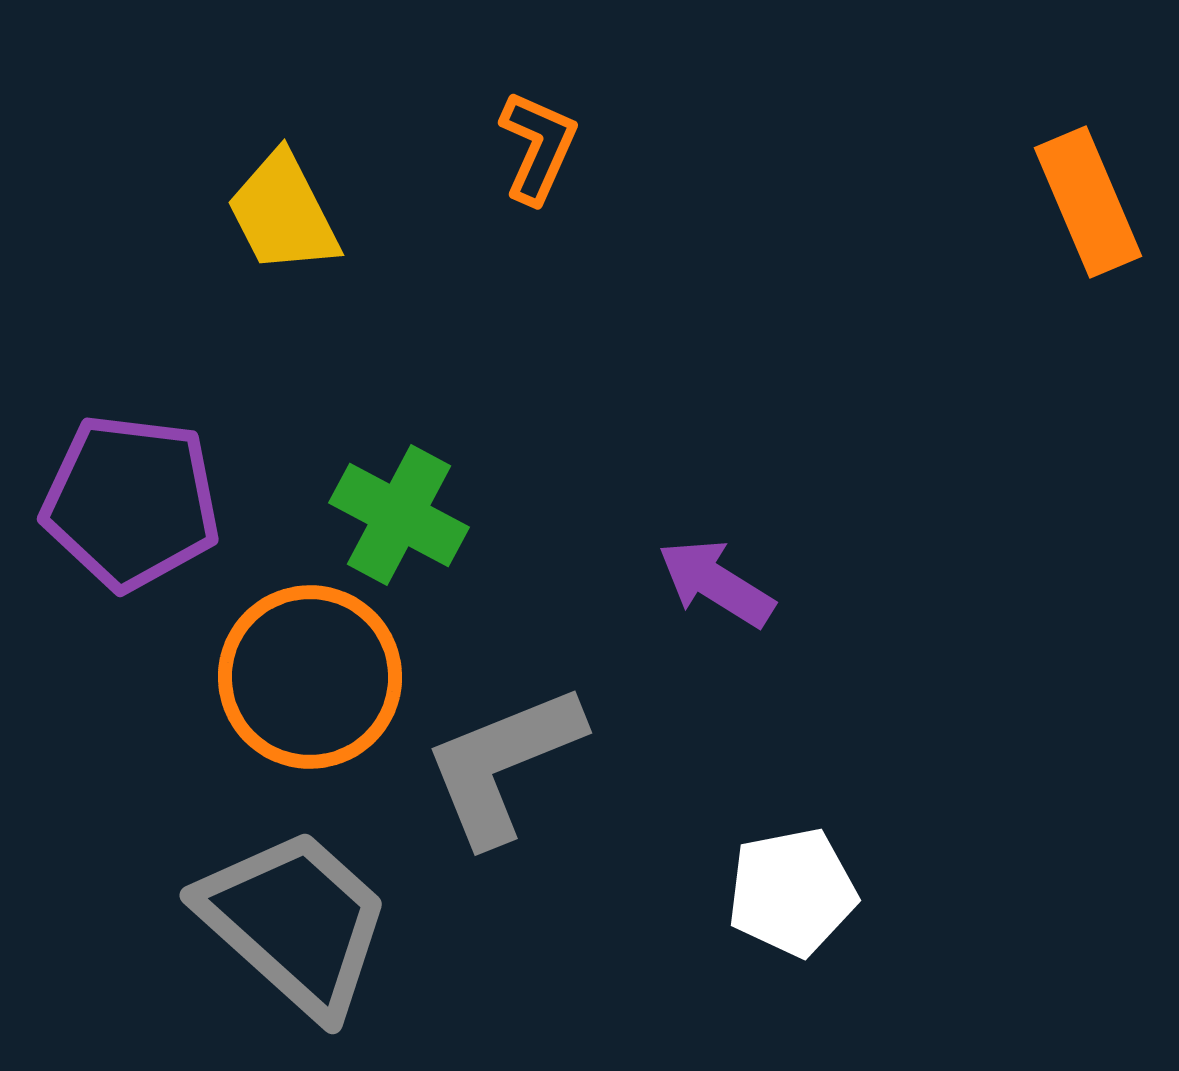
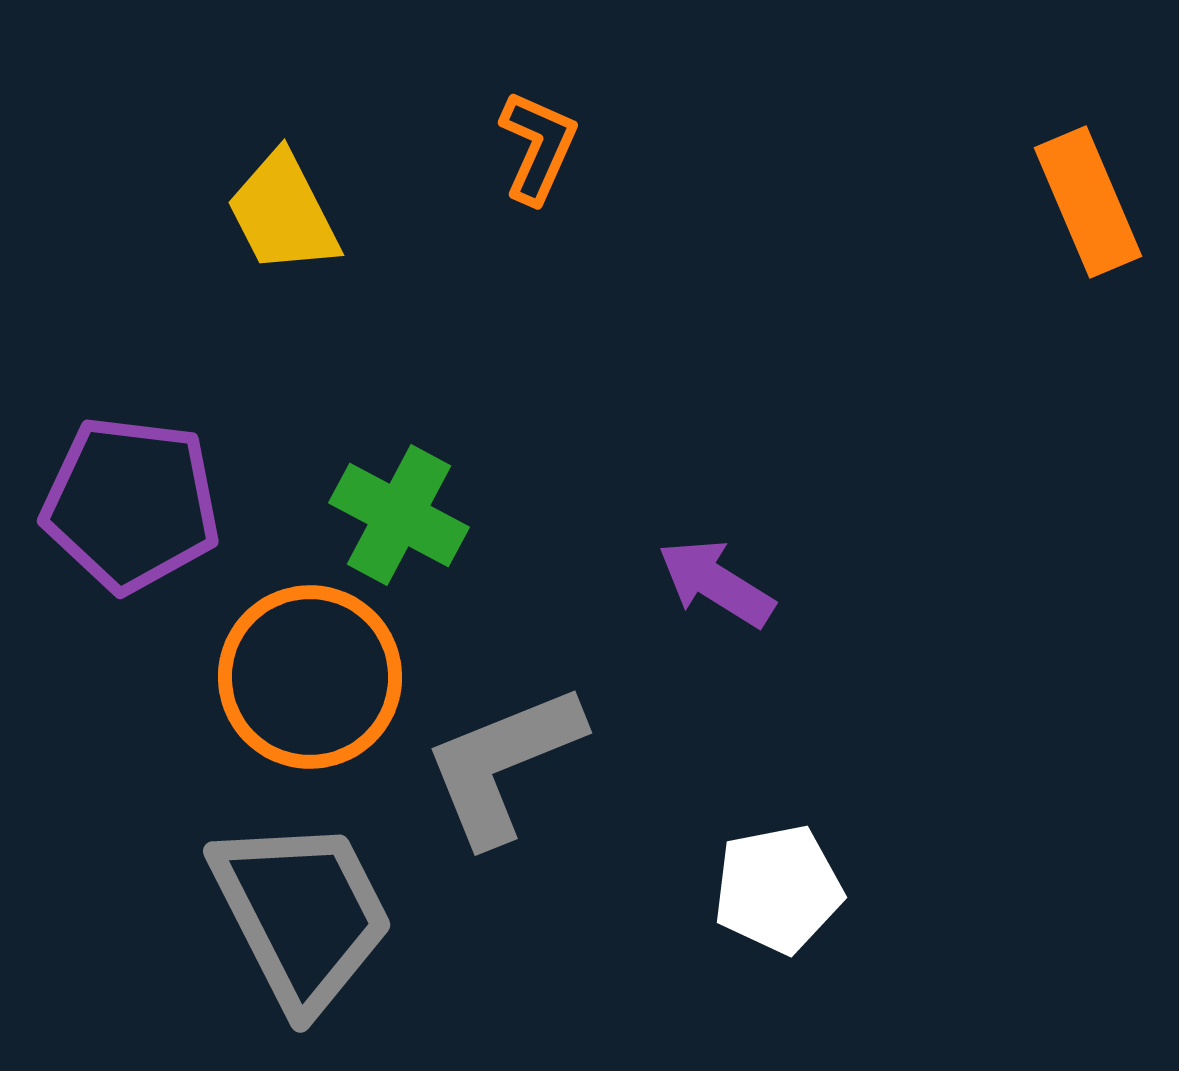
purple pentagon: moved 2 px down
white pentagon: moved 14 px left, 3 px up
gray trapezoid: moved 7 px right, 8 px up; rotated 21 degrees clockwise
